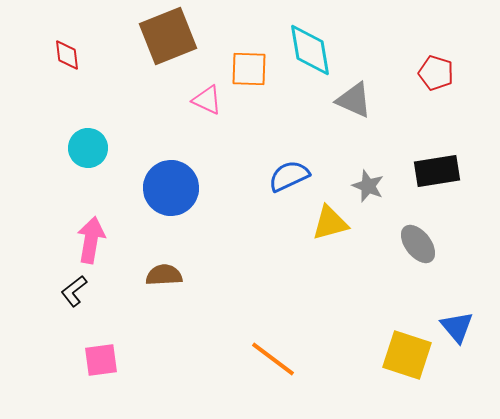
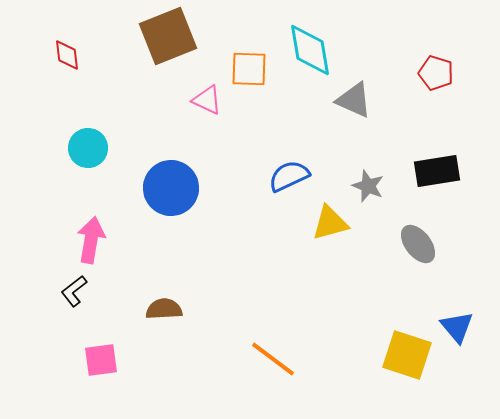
brown semicircle: moved 34 px down
